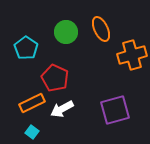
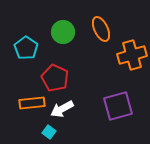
green circle: moved 3 px left
orange rectangle: rotated 20 degrees clockwise
purple square: moved 3 px right, 4 px up
cyan square: moved 17 px right
